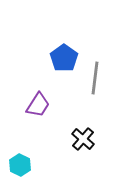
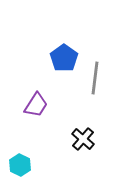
purple trapezoid: moved 2 px left
